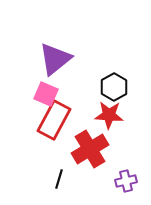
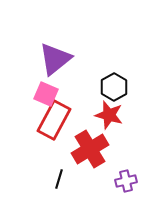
red star: rotated 12 degrees clockwise
